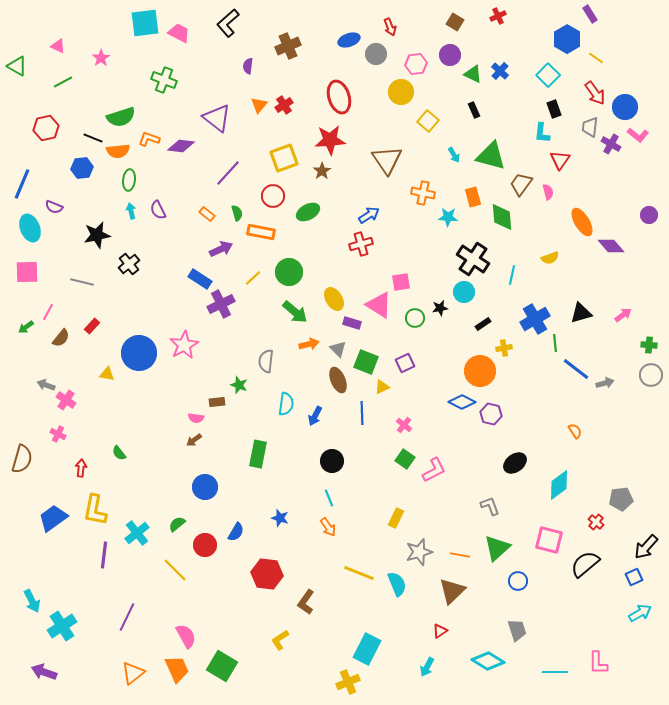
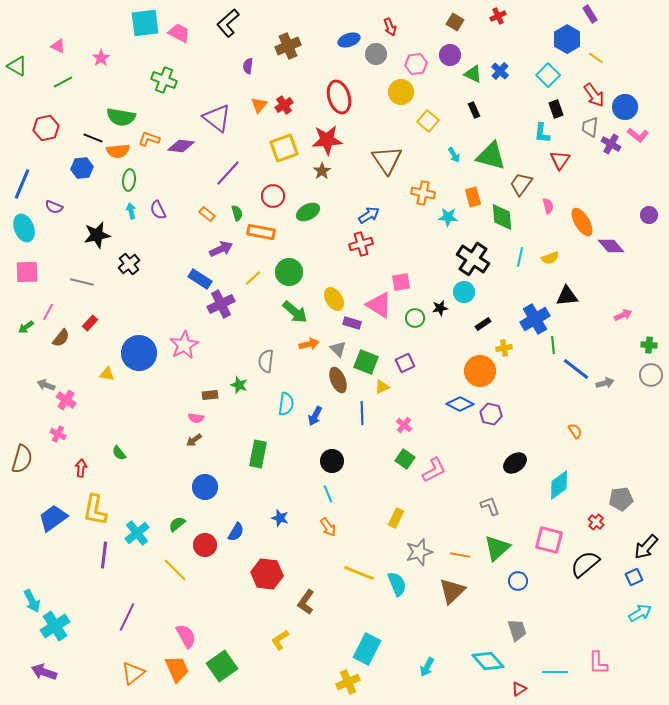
red arrow at (595, 93): moved 1 px left, 2 px down
black rectangle at (554, 109): moved 2 px right
green semicircle at (121, 117): rotated 28 degrees clockwise
red star at (330, 140): moved 3 px left
yellow square at (284, 158): moved 10 px up
pink semicircle at (548, 192): moved 14 px down
cyan ellipse at (30, 228): moved 6 px left
cyan line at (512, 275): moved 8 px right, 18 px up
black triangle at (581, 313): moved 14 px left, 17 px up; rotated 10 degrees clockwise
pink arrow at (623, 315): rotated 12 degrees clockwise
red rectangle at (92, 326): moved 2 px left, 3 px up
green line at (555, 343): moved 2 px left, 2 px down
brown rectangle at (217, 402): moved 7 px left, 7 px up
blue diamond at (462, 402): moved 2 px left, 2 px down
cyan line at (329, 498): moved 1 px left, 4 px up
cyan cross at (62, 626): moved 7 px left
red triangle at (440, 631): moved 79 px right, 58 px down
cyan diamond at (488, 661): rotated 16 degrees clockwise
green square at (222, 666): rotated 24 degrees clockwise
